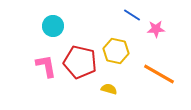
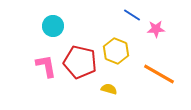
yellow hexagon: rotated 10 degrees clockwise
